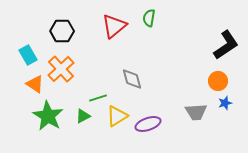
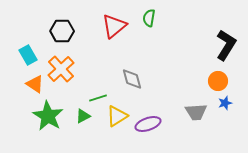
black L-shape: rotated 24 degrees counterclockwise
